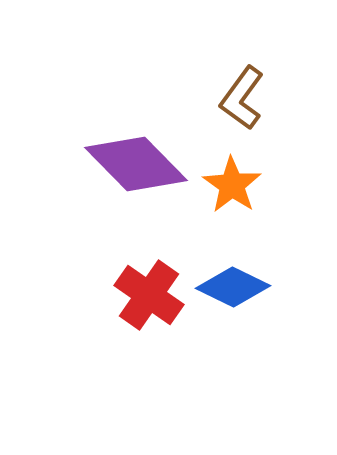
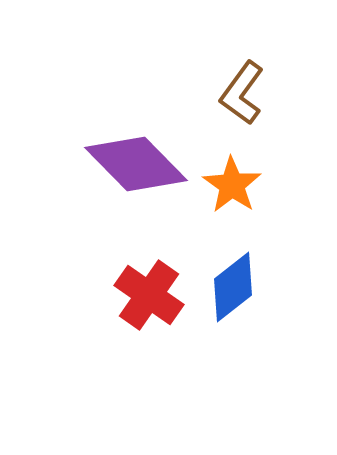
brown L-shape: moved 5 px up
blue diamond: rotated 64 degrees counterclockwise
